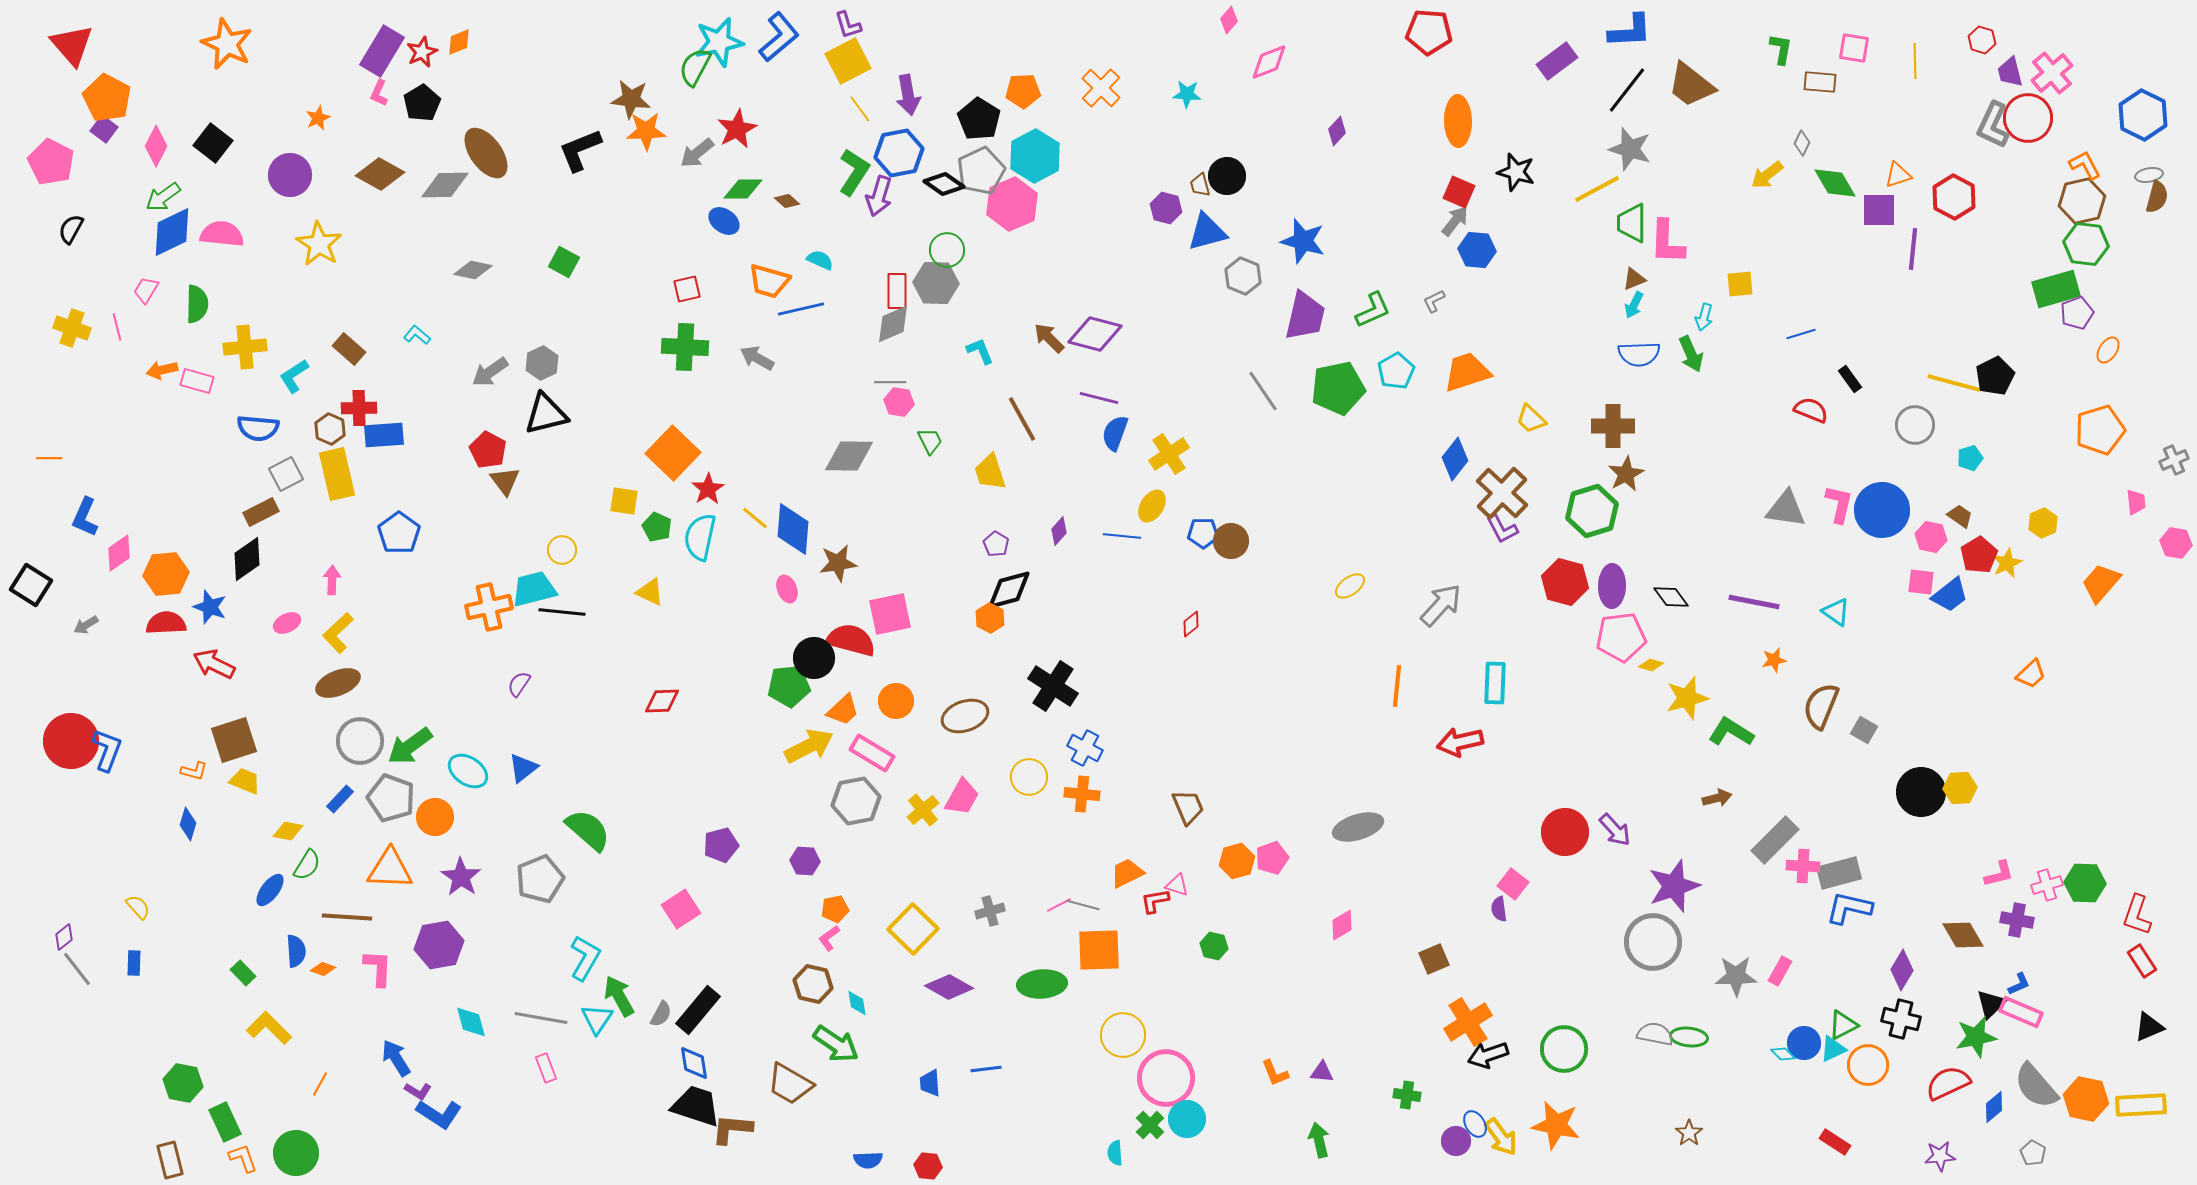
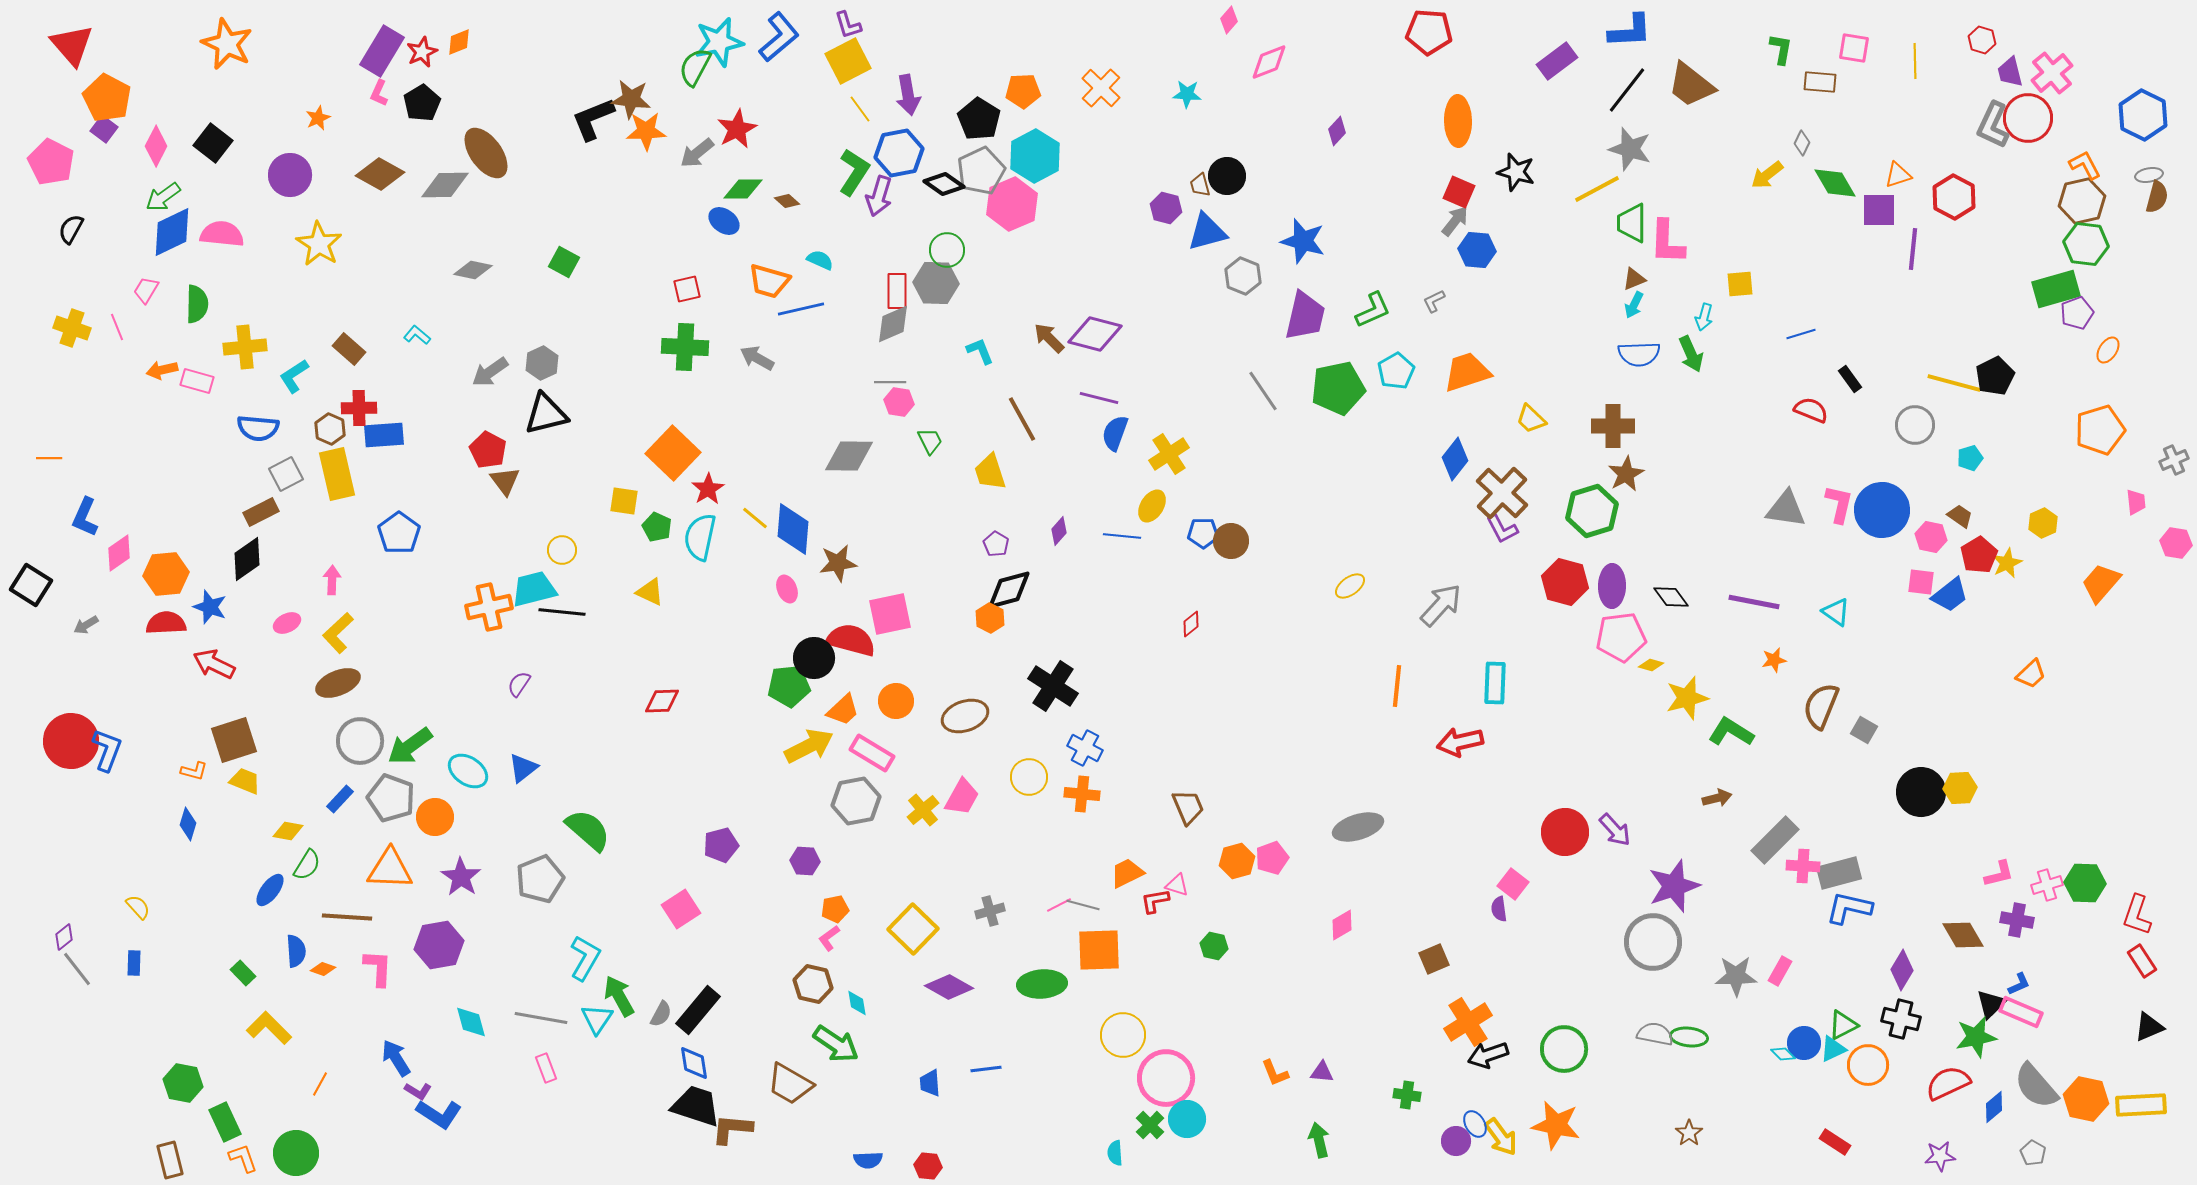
black L-shape at (580, 150): moved 13 px right, 31 px up
pink line at (117, 327): rotated 8 degrees counterclockwise
